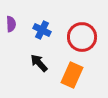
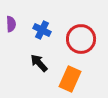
red circle: moved 1 px left, 2 px down
orange rectangle: moved 2 px left, 4 px down
